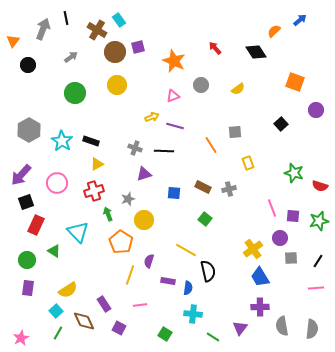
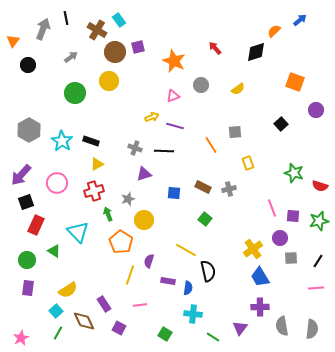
black diamond at (256, 52): rotated 75 degrees counterclockwise
yellow circle at (117, 85): moved 8 px left, 4 px up
